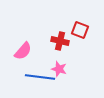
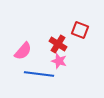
red cross: moved 2 px left, 3 px down; rotated 18 degrees clockwise
pink star: moved 8 px up
blue line: moved 1 px left, 3 px up
